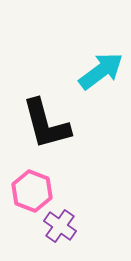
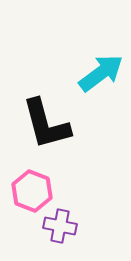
cyan arrow: moved 2 px down
purple cross: rotated 24 degrees counterclockwise
